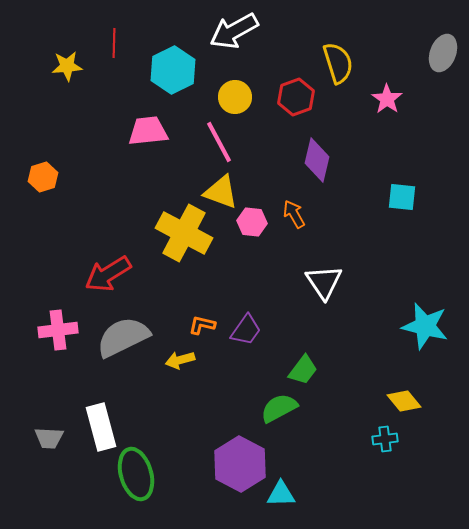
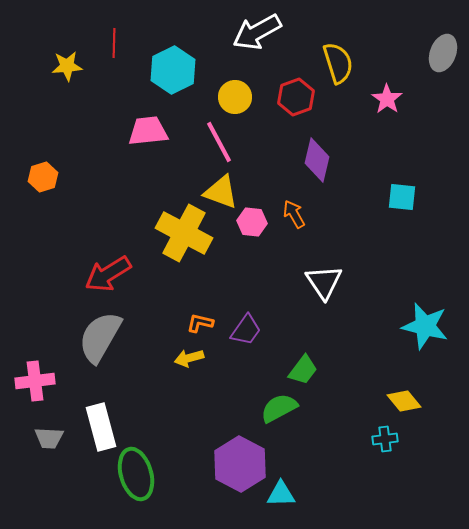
white arrow: moved 23 px right, 1 px down
orange L-shape: moved 2 px left, 2 px up
pink cross: moved 23 px left, 51 px down
gray semicircle: moved 23 px left; rotated 34 degrees counterclockwise
yellow arrow: moved 9 px right, 2 px up
